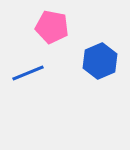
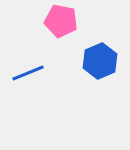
pink pentagon: moved 9 px right, 6 px up
